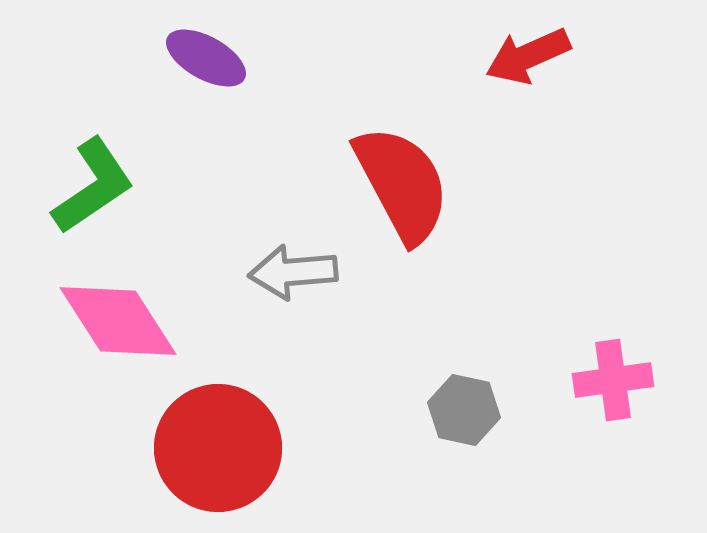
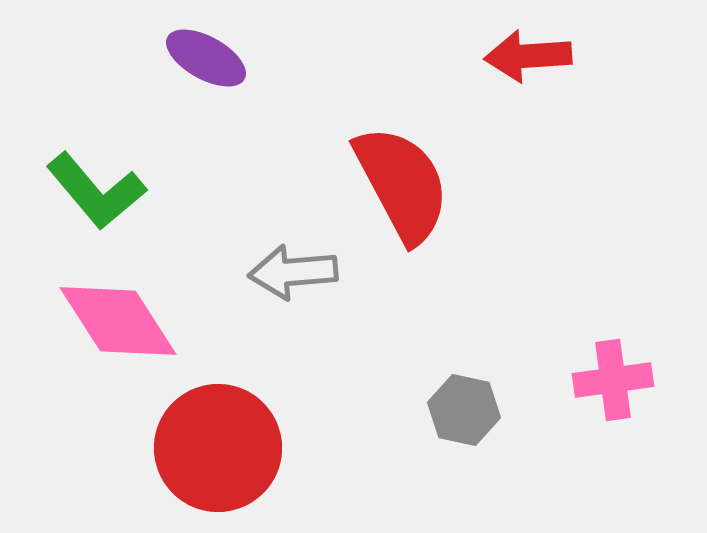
red arrow: rotated 20 degrees clockwise
green L-shape: moved 3 px right, 5 px down; rotated 84 degrees clockwise
